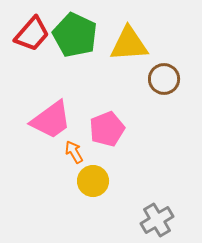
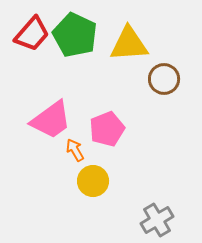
orange arrow: moved 1 px right, 2 px up
